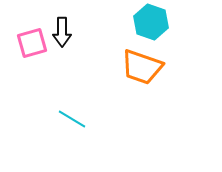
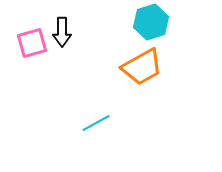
cyan hexagon: rotated 24 degrees clockwise
orange trapezoid: rotated 48 degrees counterclockwise
cyan line: moved 24 px right, 4 px down; rotated 60 degrees counterclockwise
